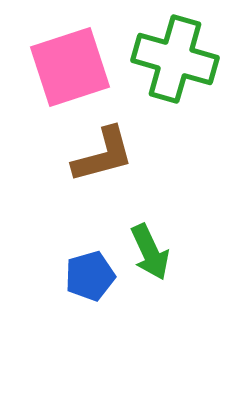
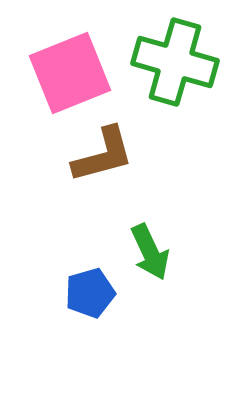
green cross: moved 3 px down
pink square: moved 6 px down; rotated 4 degrees counterclockwise
blue pentagon: moved 17 px down
